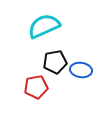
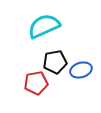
blue ellipse: rotated 25 degrees counterclockwise
red pentagon: moved 4 px up
